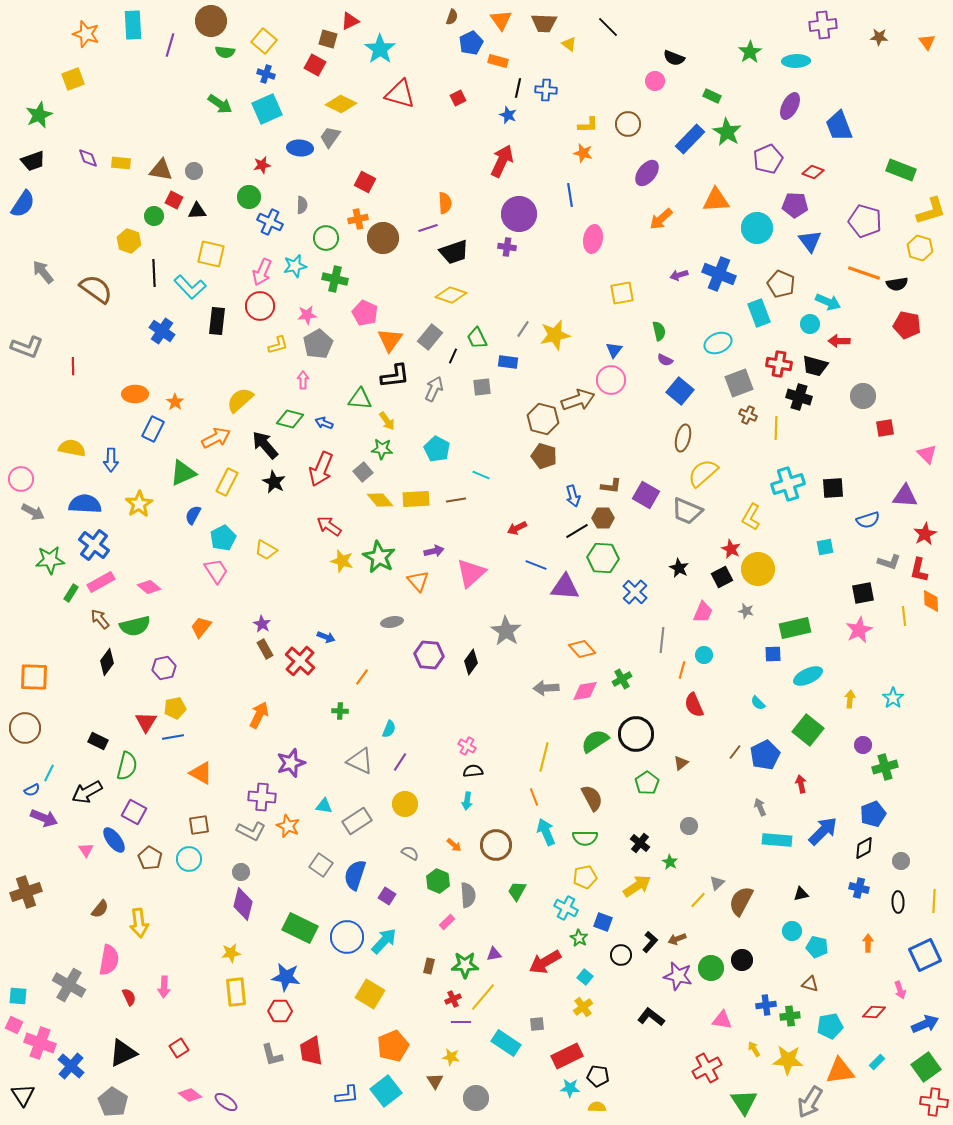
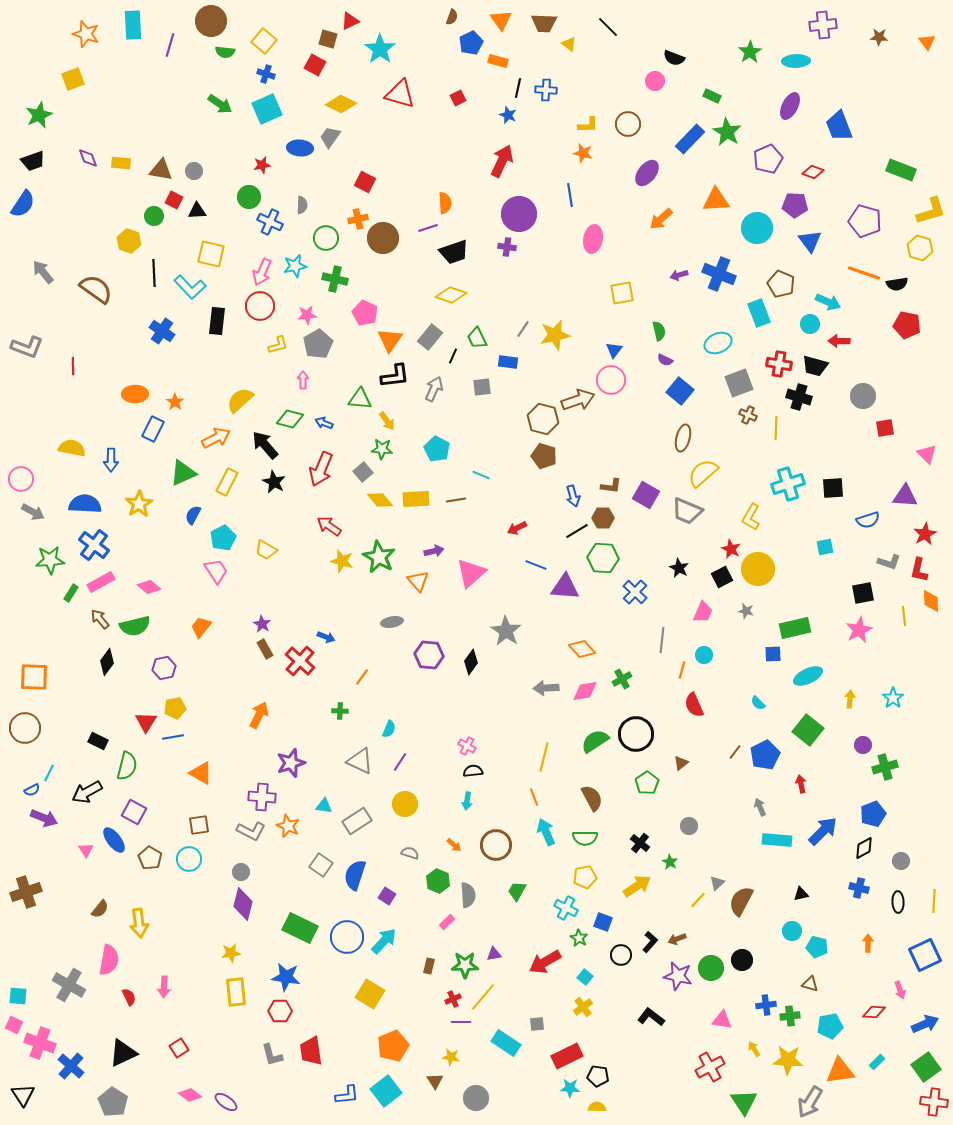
gray semicircle at (410, 853): rotated 12 degrees counterclockwise
red cross at (707, 1068): moved 3 px right, 1 px up
